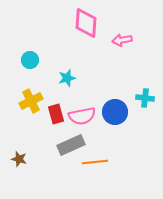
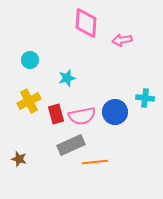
yellow cross: moved 2 px left
